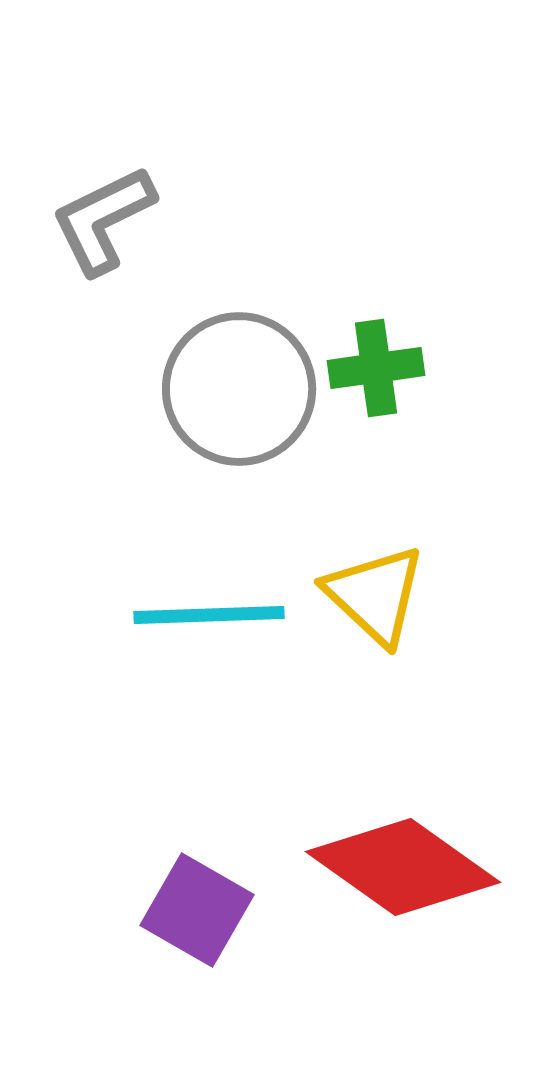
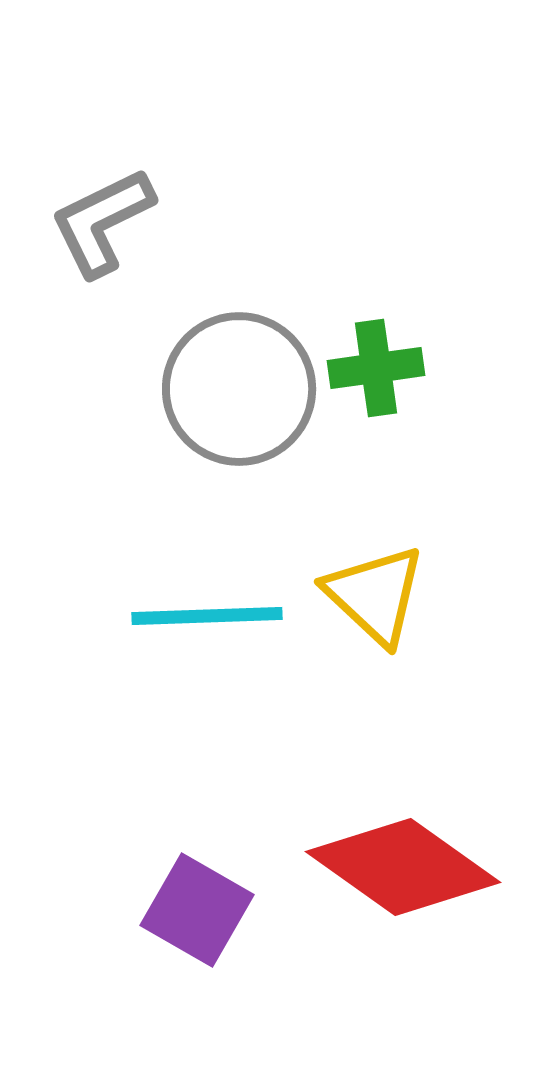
gray L-shape: moved 1 px left, 2 px down
cyan line: moved 2 px left, 1 px down
